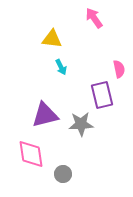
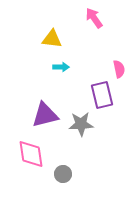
cyan arrow: rotated 63 degrees counterclockwise
